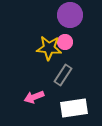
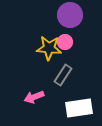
white rectangle: moved 5 px right
